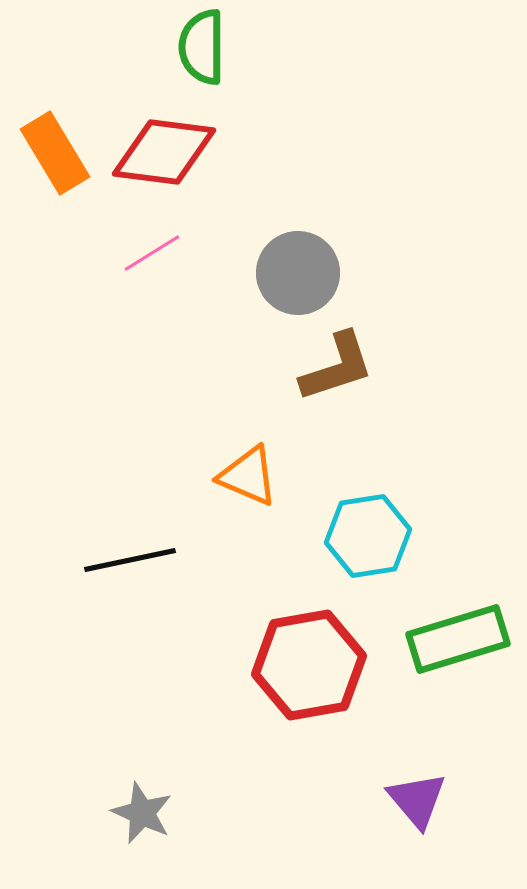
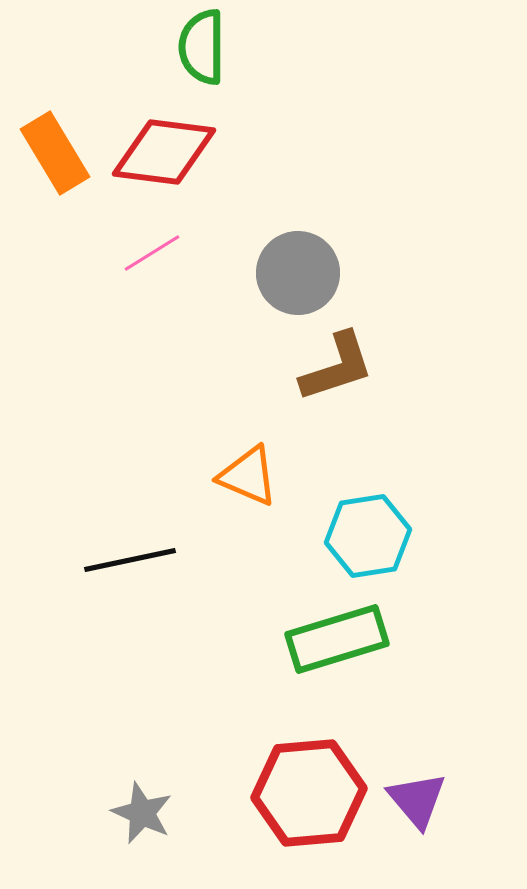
green rectangle: moved 121 px left
red hexagon: moved 128 px down; rotated 5 degrees clockwise
